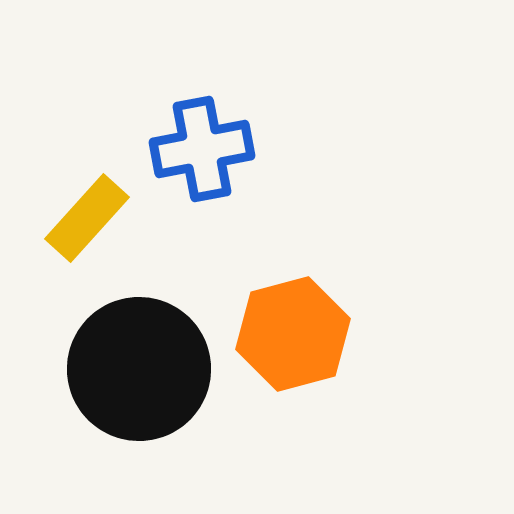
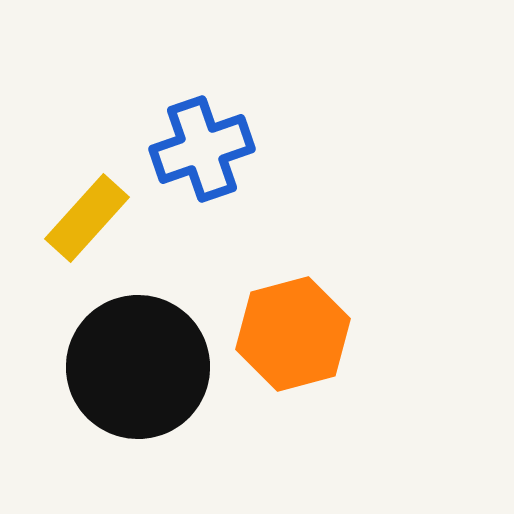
blue cross: rotated 8 degrees counterclockwise
black circle: moved 1 px left, 2 px up
